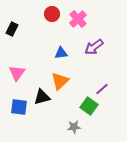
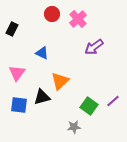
blue triangle: moved 19 px left; rotated 32 degrees clockwise
purple line: moved 11 px right, 12 px down
blue square: moved 2 px up
